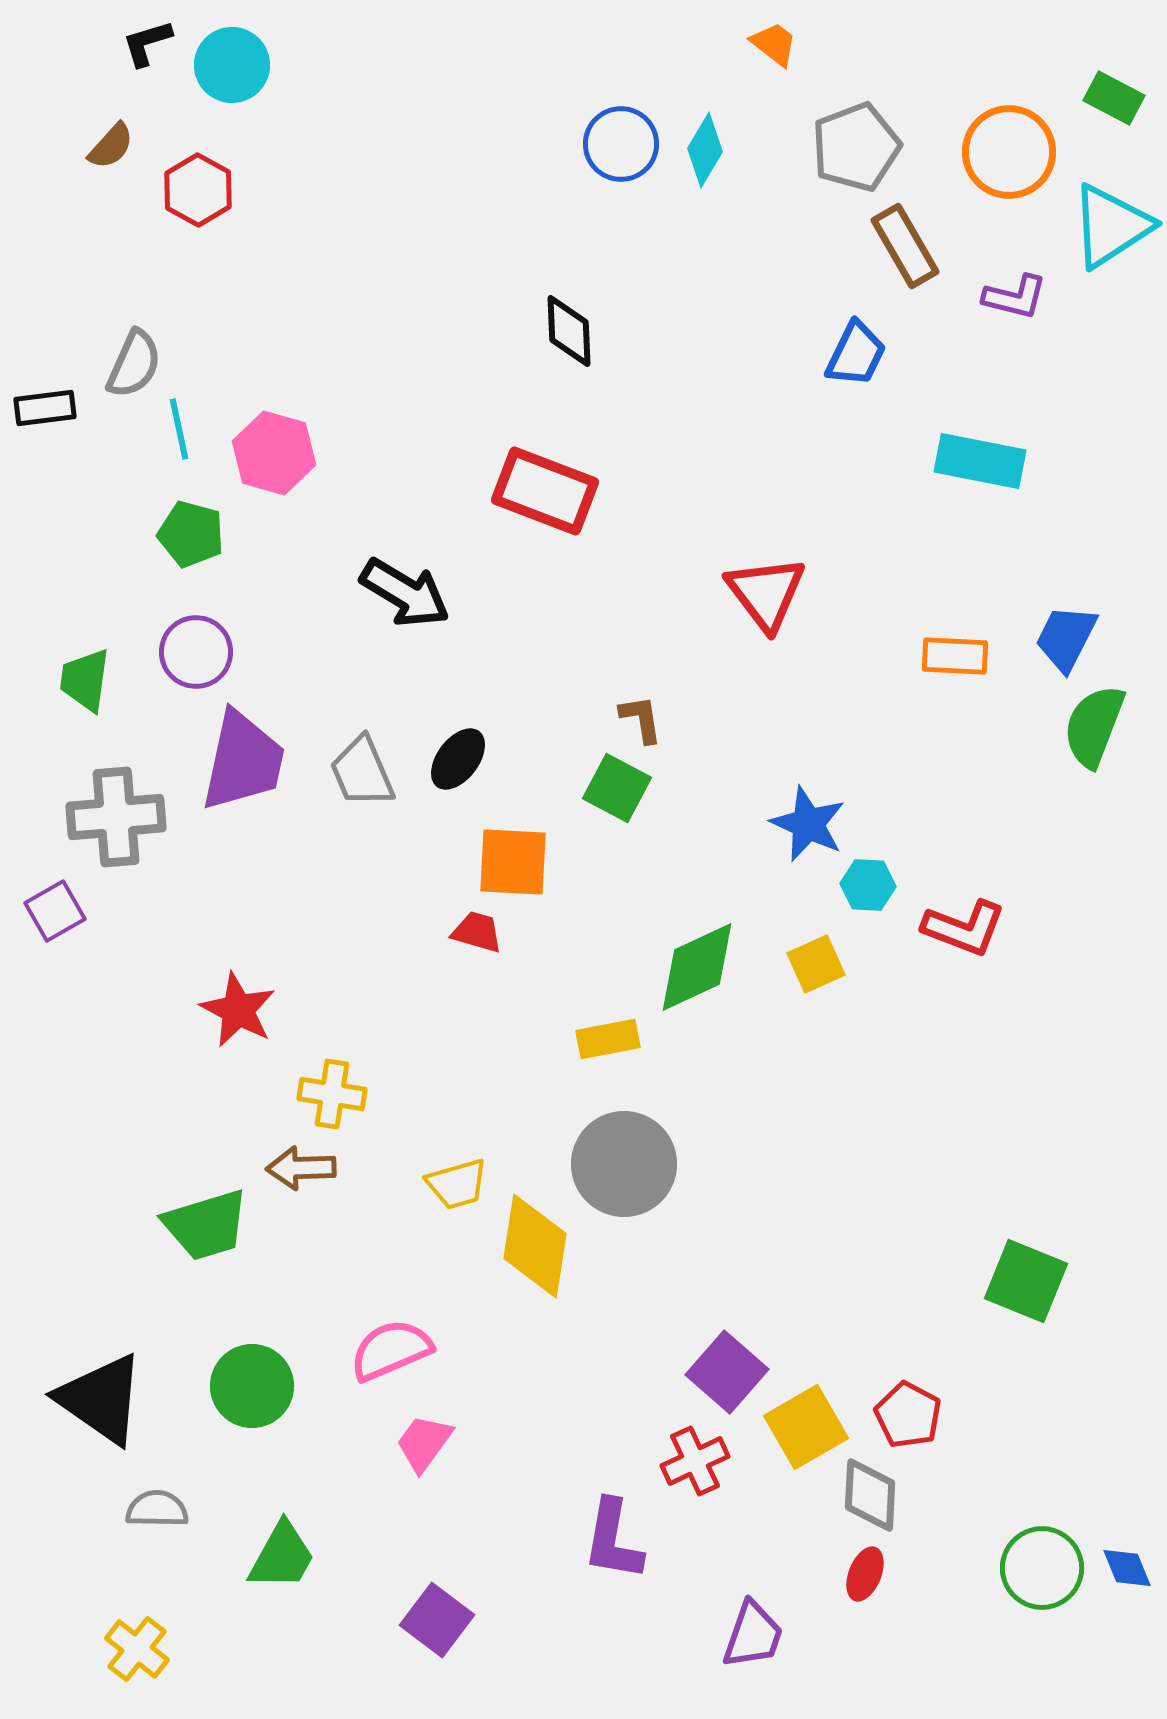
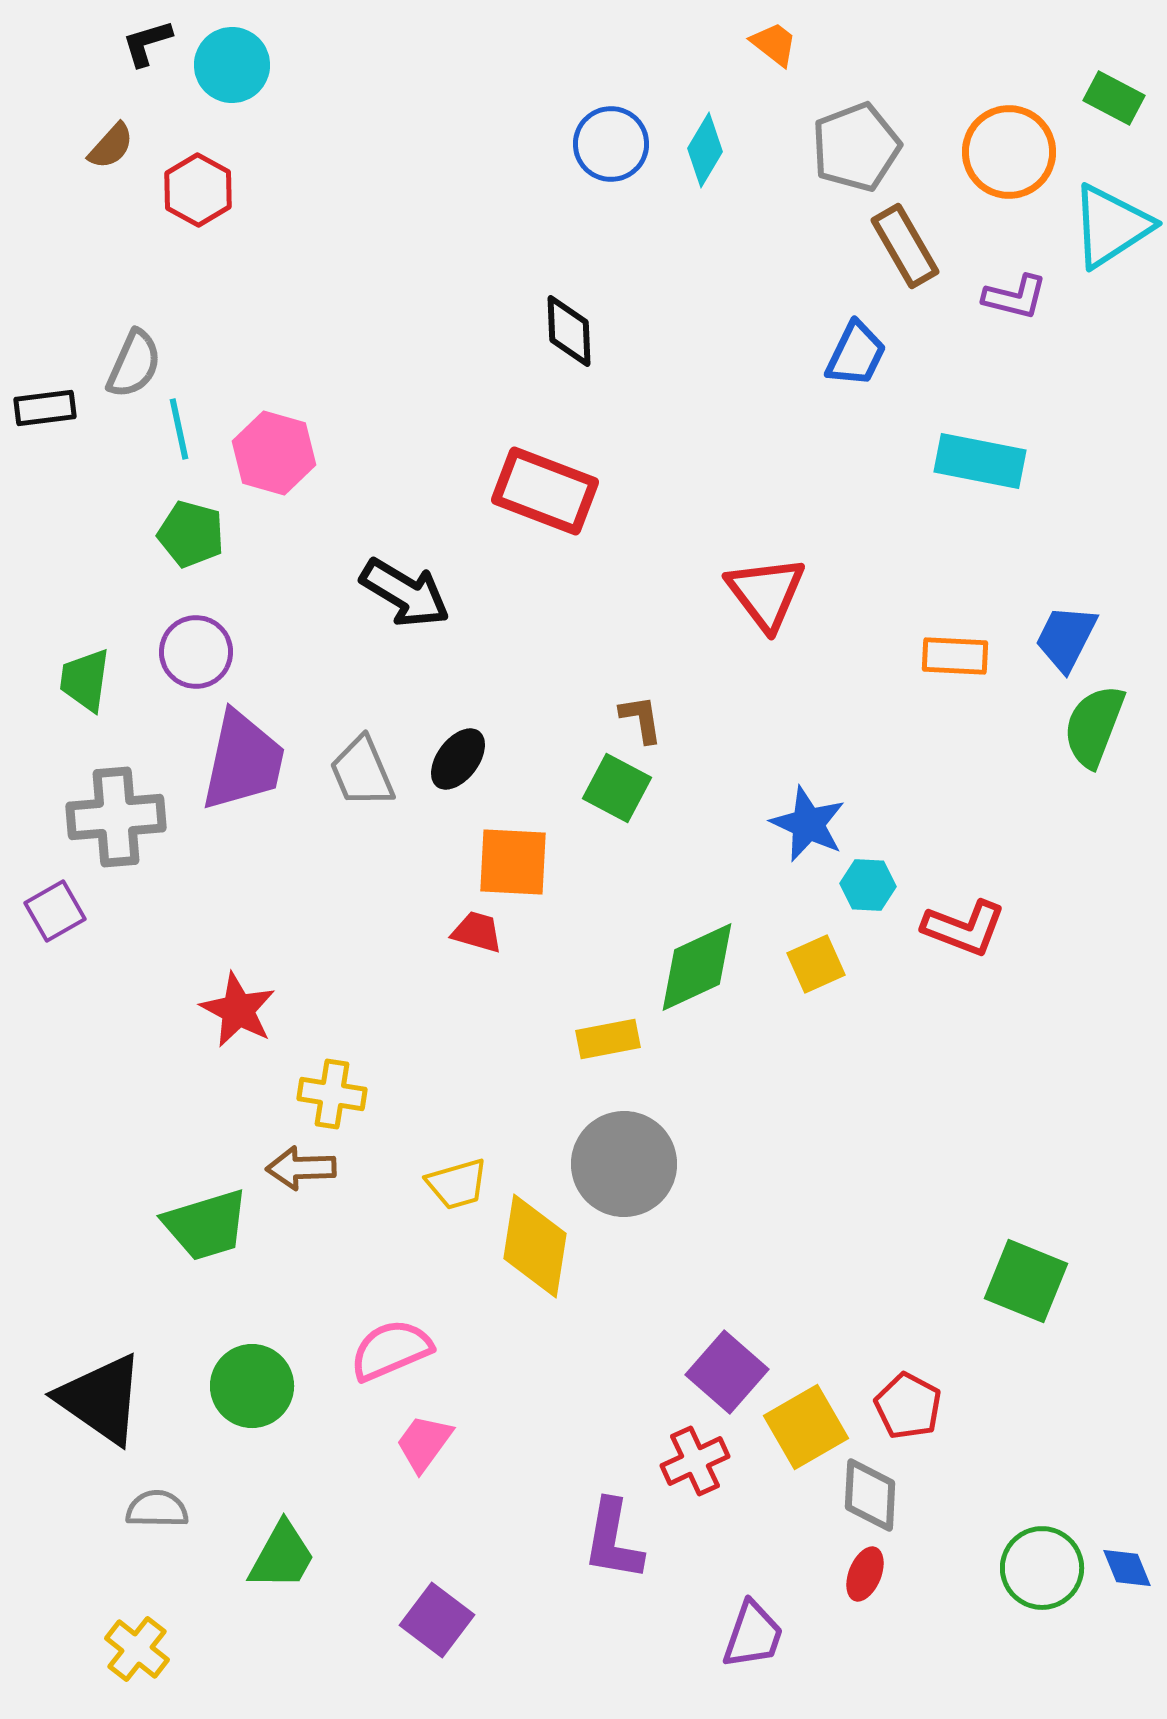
blue circle at (621, 144): moved 10 px left
red pentagon at (908, 1415): moved 9 px up
